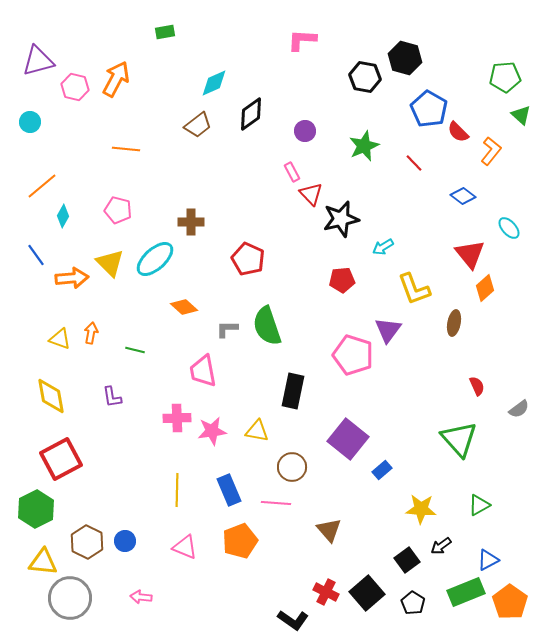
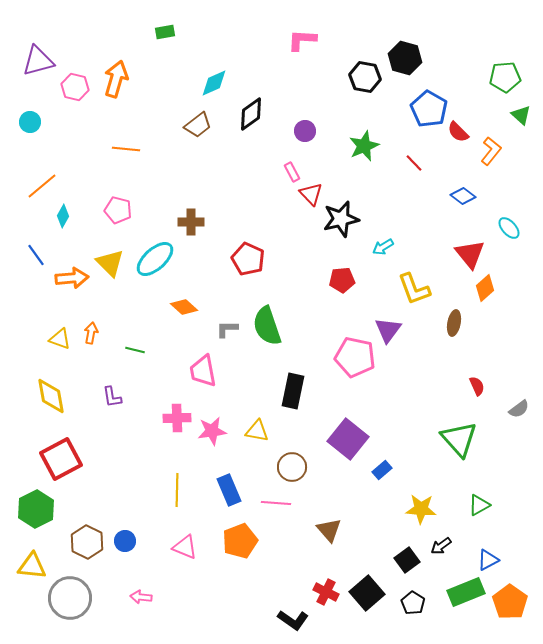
orange arrow at (116, 79): rotated 12 degrees counterclockwise
pink pentagon at (353, 355): moved 2 px right, 2 px down; rotated 6 degrees counterclockwise
yellow triangle at (43, 562): moved 11 px left, 4 px down
